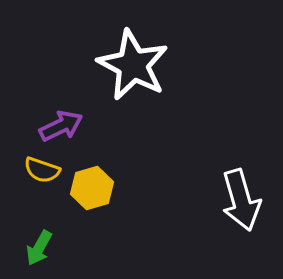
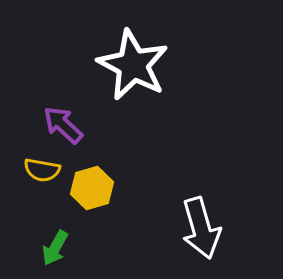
purple arrow: moved 2 px right, 1 px up; rotated 111 degrees counterclockwise
yellow semicircle: rotated 9 degrees counterclockwise
white arrow: moved 40 px left, 28 px down
green arrow: moved 16 px right
